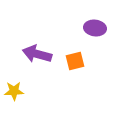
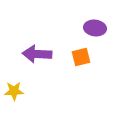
purple arrow: rotated 12 degrees counterclockwise
orange square: moved 6 px right, 4 px up
